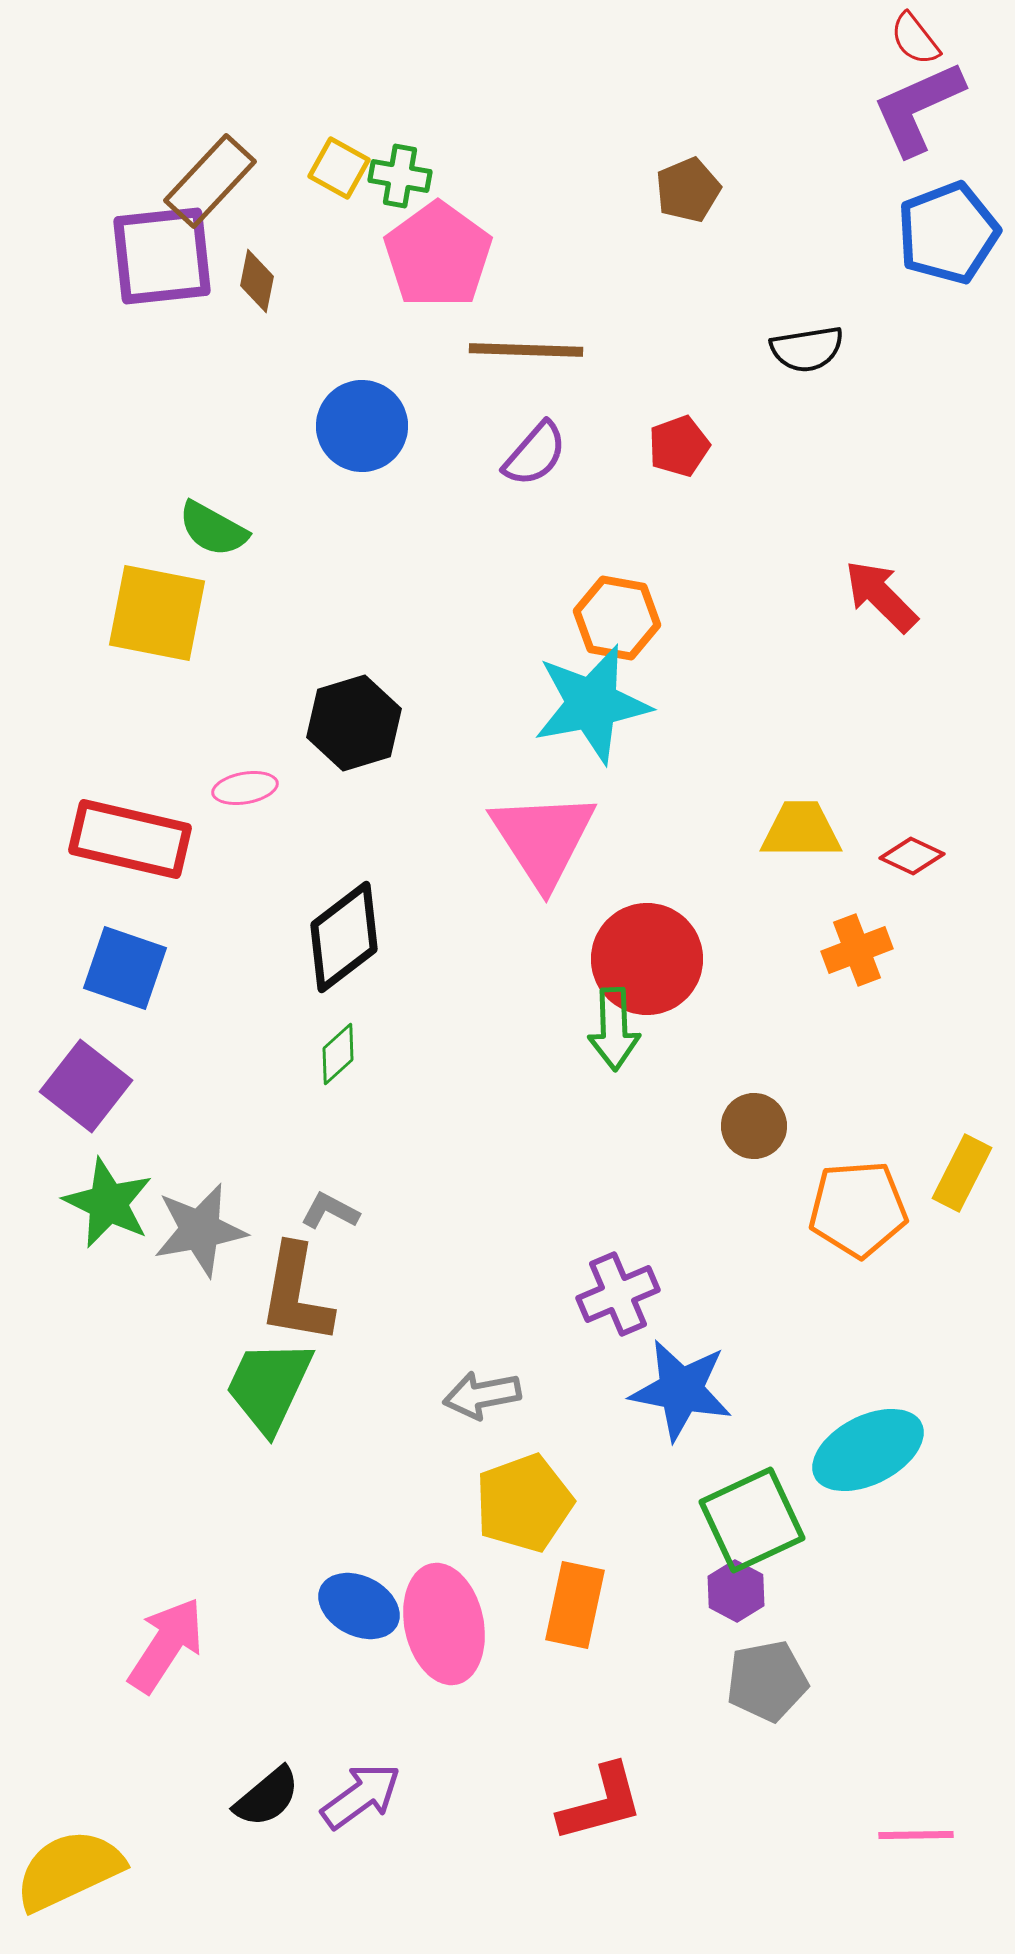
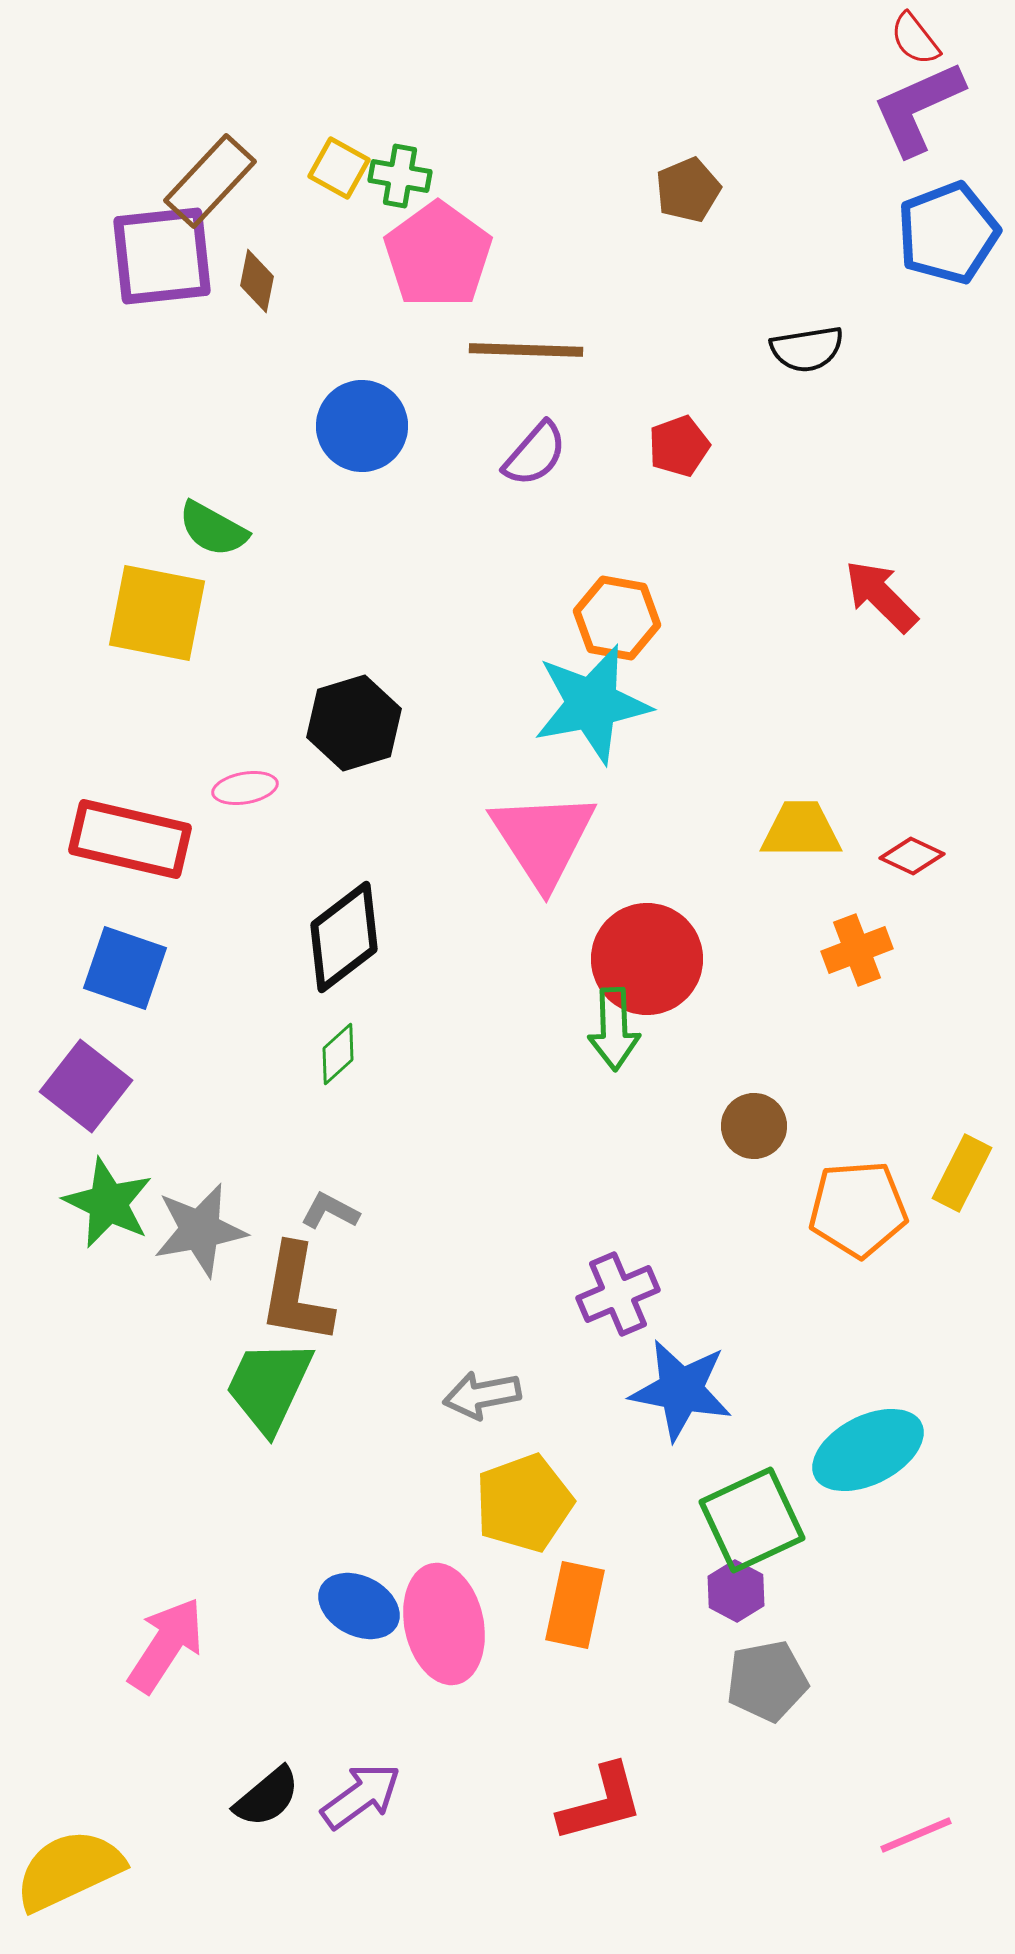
pink line at (916, 1835): rotated 22 degrees counterclockwise
